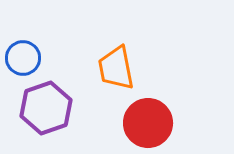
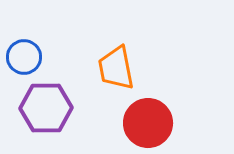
blue circle: moved 1 px right, 1 px up
purple hexagon: rotated 18 degrees clockwise
